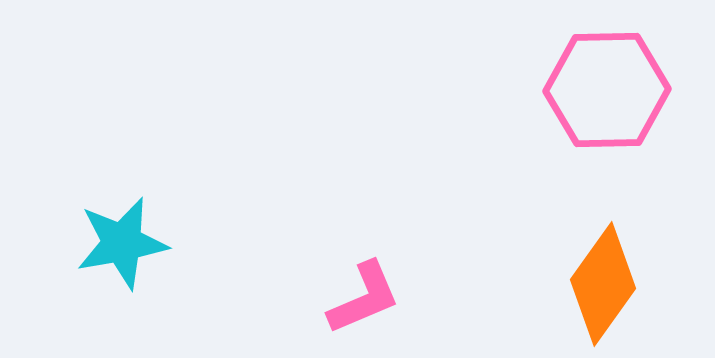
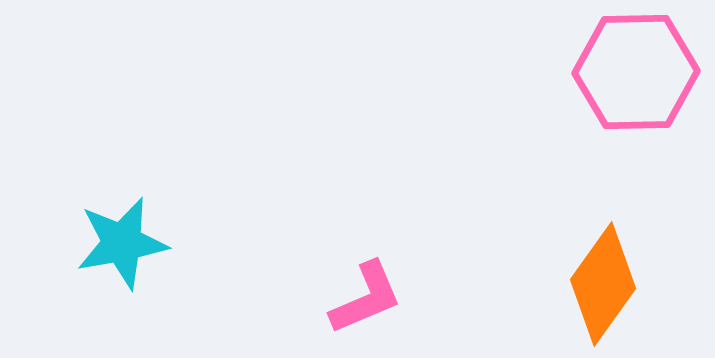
pink hexagon: moved 29 px right, 18 px up
pink L-shape: moved 2 px right
